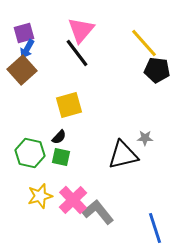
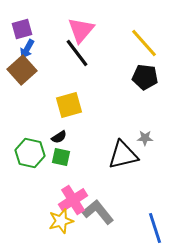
purple square: moved 2 px left, 4 px up
black pentagon: moved 12 px left, 7 px down
black semicircle: rotated 14 degrees clockwise
yellow star: moved 21 px right, 25 px down
pink cross: rotated 12 degrees clockwise
